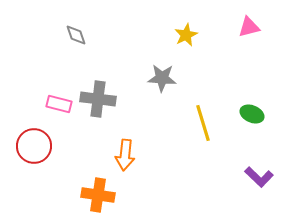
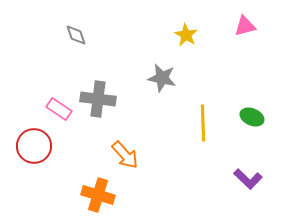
pink triangle: moved 4 px left, 1 px up
yellow star: rotated 15 degrees counterclockwise
gray star: rotated 8 degrees clockwise
pink rectangle: moved 5 px down; rotated 20 degrees clockwise
green ellipse: moved 3 px down
yellow line: rotated 15 degrees clockwise
orange arrow: rotated 48 degrees counterclockwise
purple L-shape: moved 11 px left, 2 px down
orange cross: rotated 8 degrees clockwise
